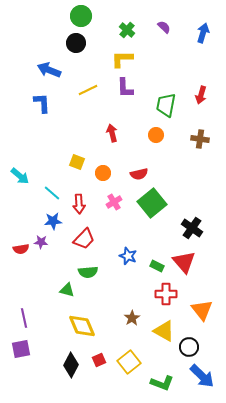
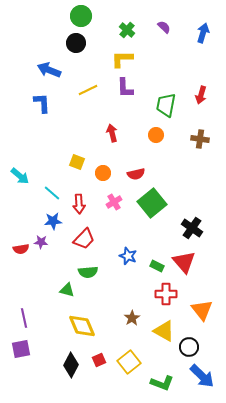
red semicircle at (139, 174): moved 3 px left
